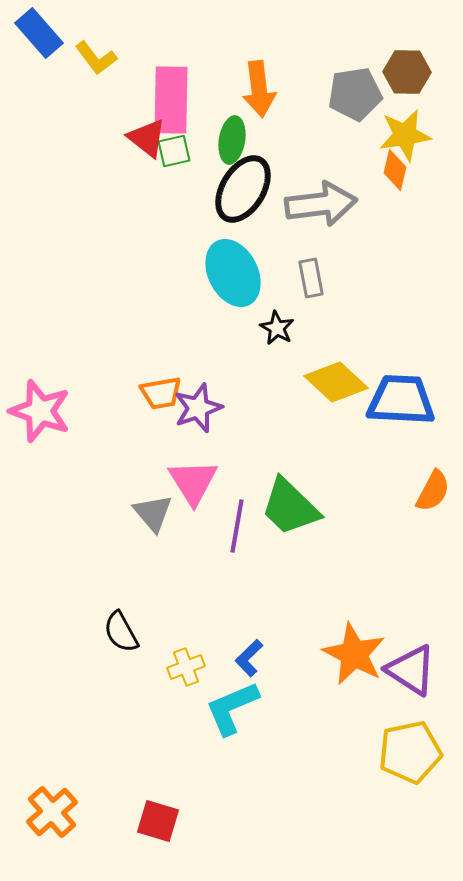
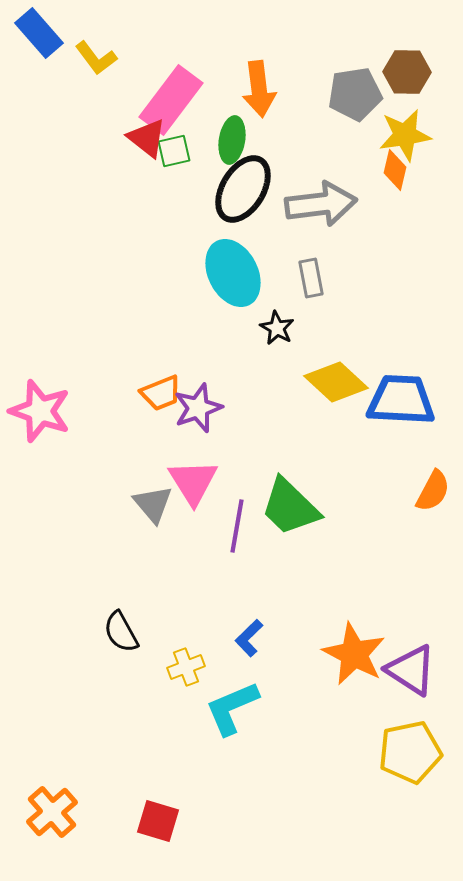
pink rectangle: rotated 36 degrees clockwise
orange trapezoid: rotated 12 degrees counterclockwise
gray triangle: moved 9 px up
blue L-shape: moved 20 px up
